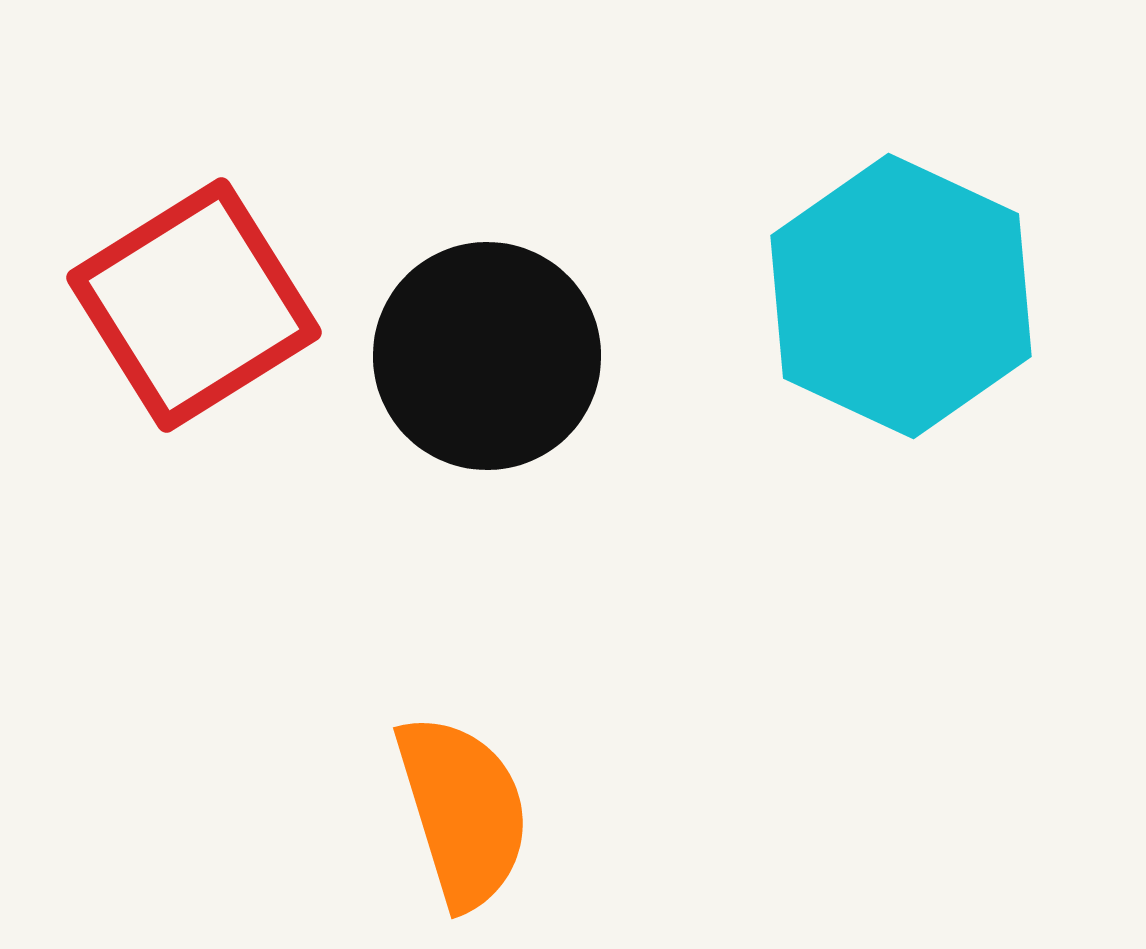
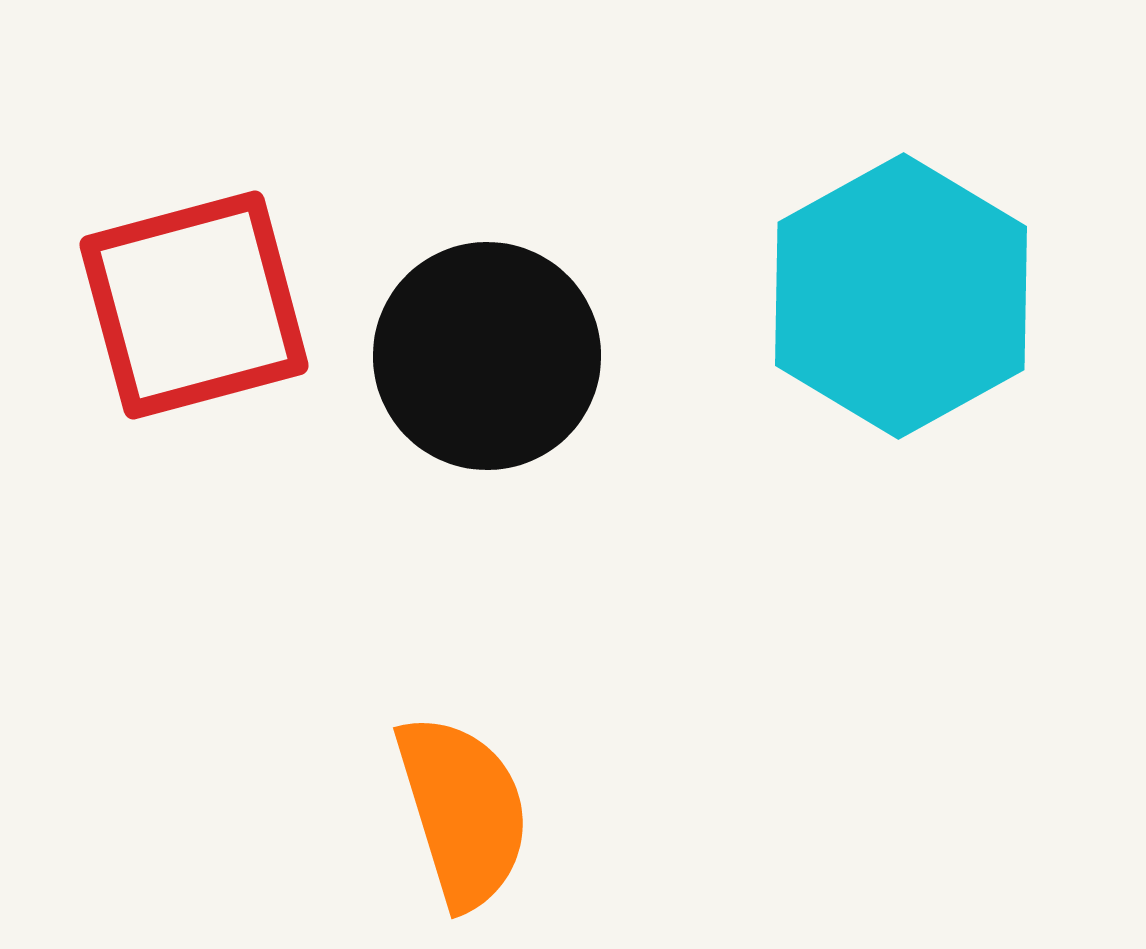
cyan hexagon: rotated 6 degrees clockwise
red square: rotated 17 degrees clockwise
